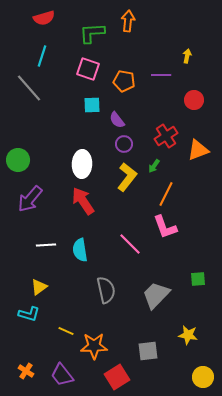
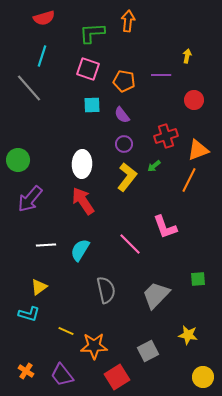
purple semicircle: moved 5 px right, 5 px up
red cross: rotated 15 degrees clockwise
green arrow: rotated 16 degrees clockwise
orange line: moved 23 px right, 14 px up
cyan semicircle: rotated 40 degrees clockwise
gray square: rotated 20 degrees counterclockwise
